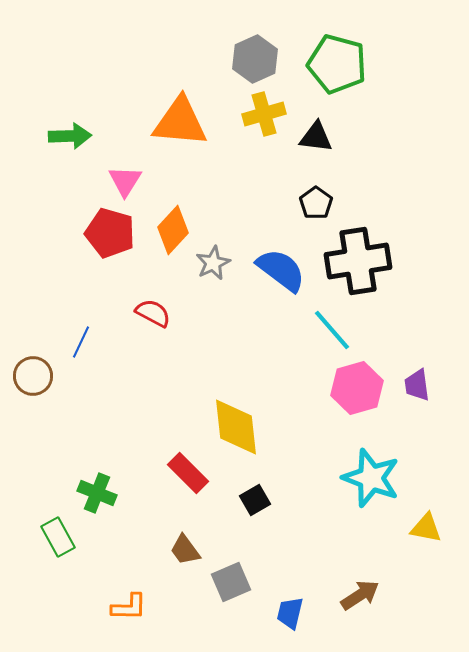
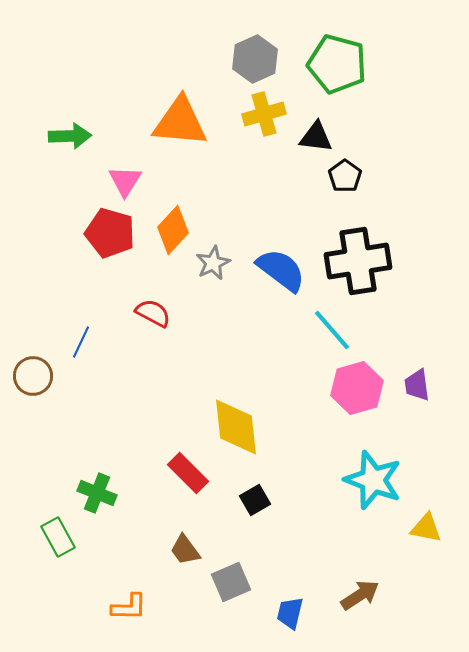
black pentagon: moved 29 px right, 27 px up
cyan star: moved 2 px right, 2 px down
